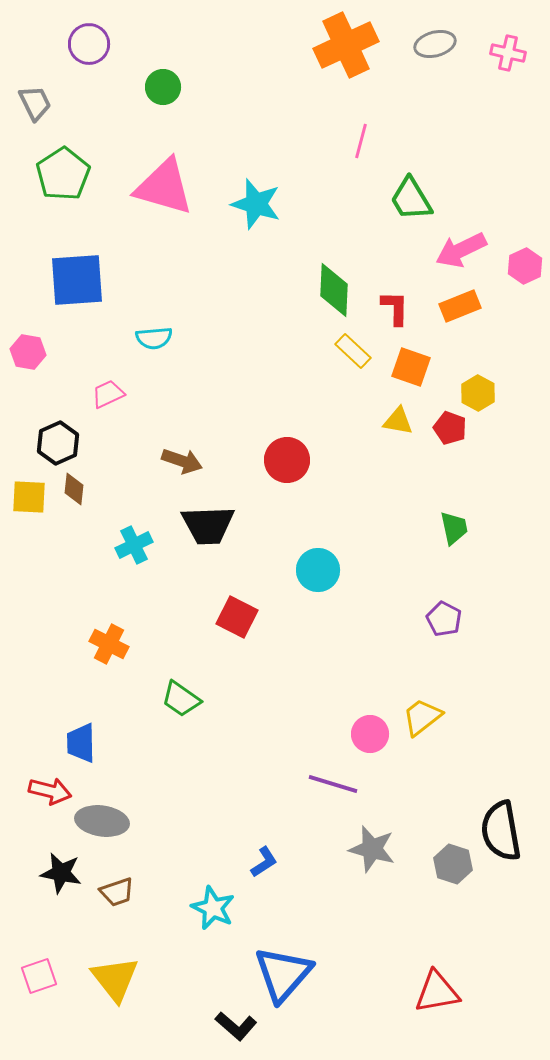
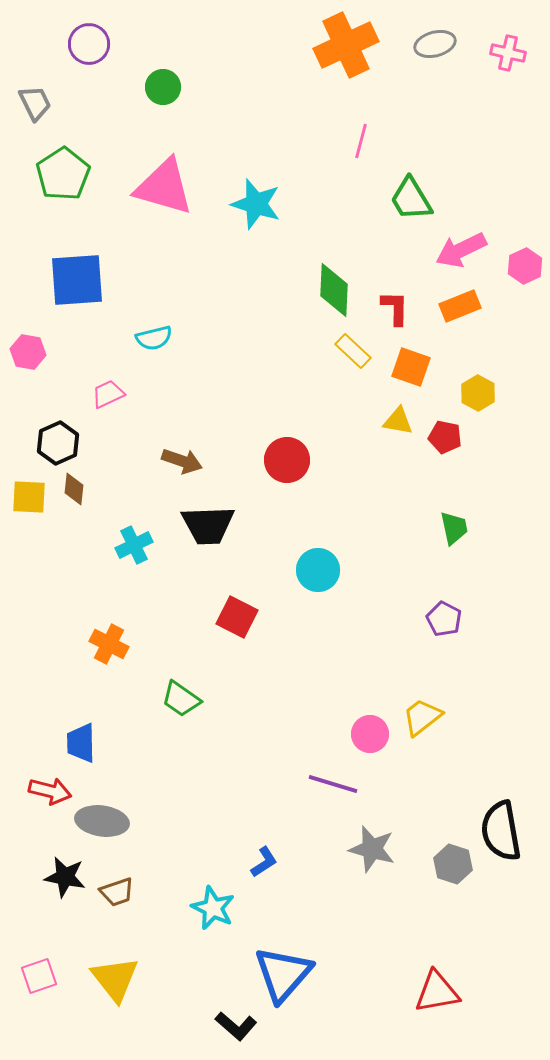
cyan semicircle at (154, 338): rotated 9 degrees counterclockwise
red pentagon at (450, 428): moved 5 px left, 9 px down; rotated 8 degrees counterclockwise
black star at (61, 873): moved 4 px right, 4 px down
